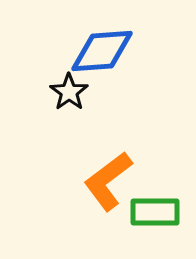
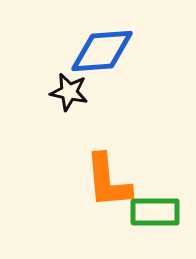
black star: rotated 24 degrees counterclockwise
orange L-shape: rotated 58 degrees counterclockwise
